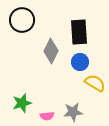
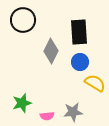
black circle: moved 1 px right
